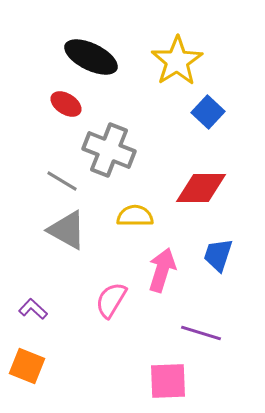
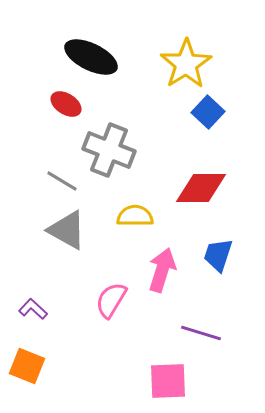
yellow star: moved 9 px right, 3 px down
